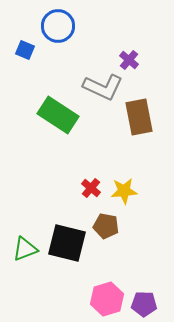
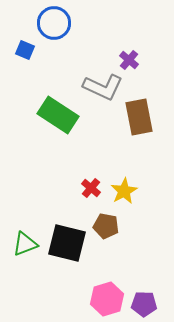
blue circle: moved 4 px left, 3 px up
yellow star: rotated 24 degrees counterclockwise
green triangle: moved 5 px up
